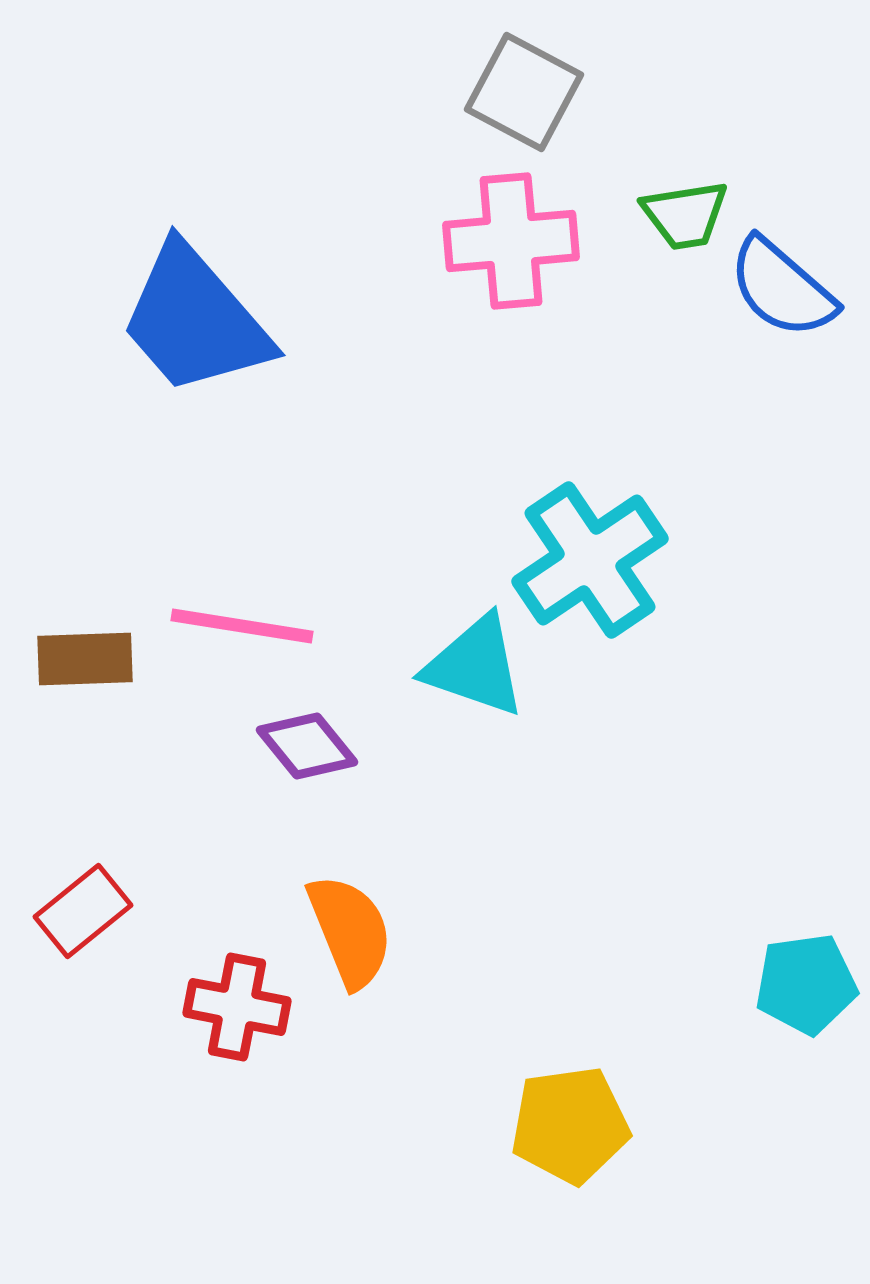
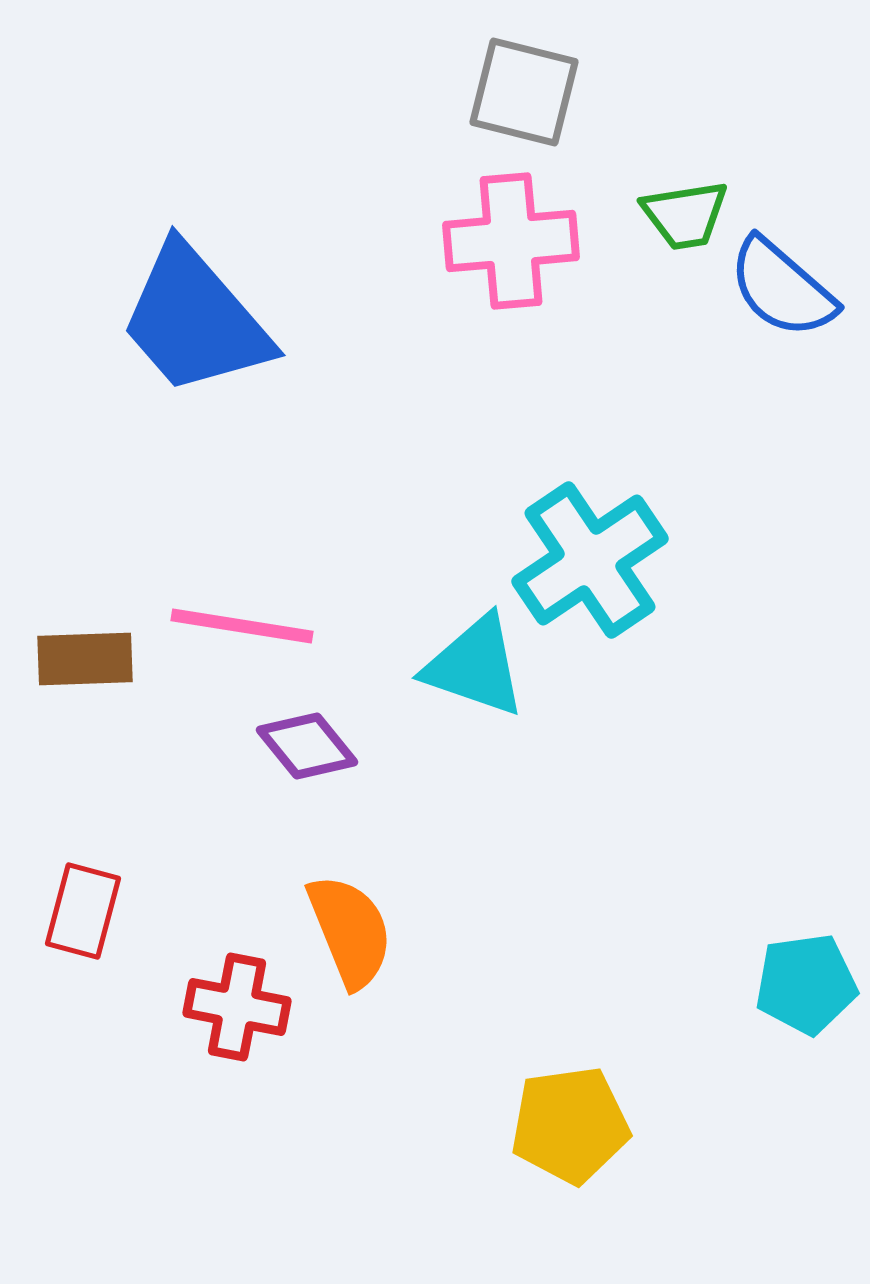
gray square: rotated 14 degrees counterclockwise
red rectangle: rotated 36 degrees counterclockwise
